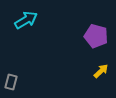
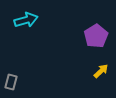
cyan arrow: rotated 15 degrees clockwise
purple pentagon: rotated 25 degrees clockwise
